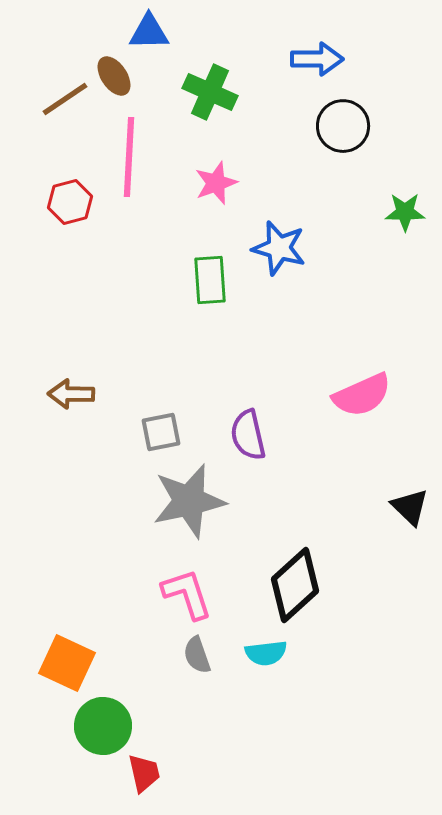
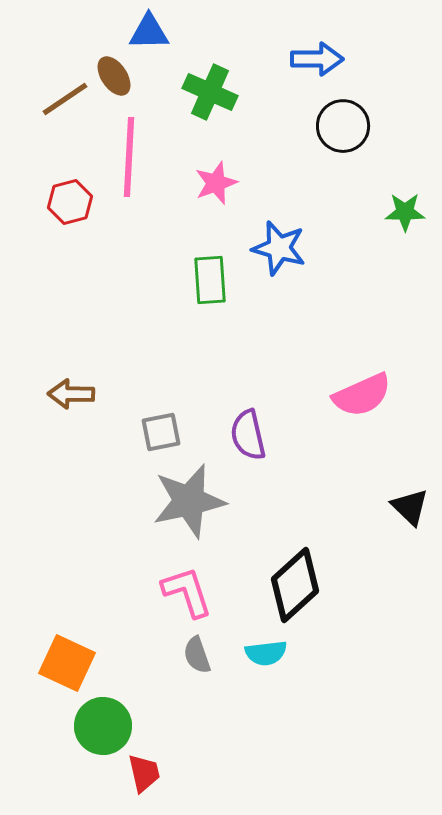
pink L-shape: moved 2 px up
